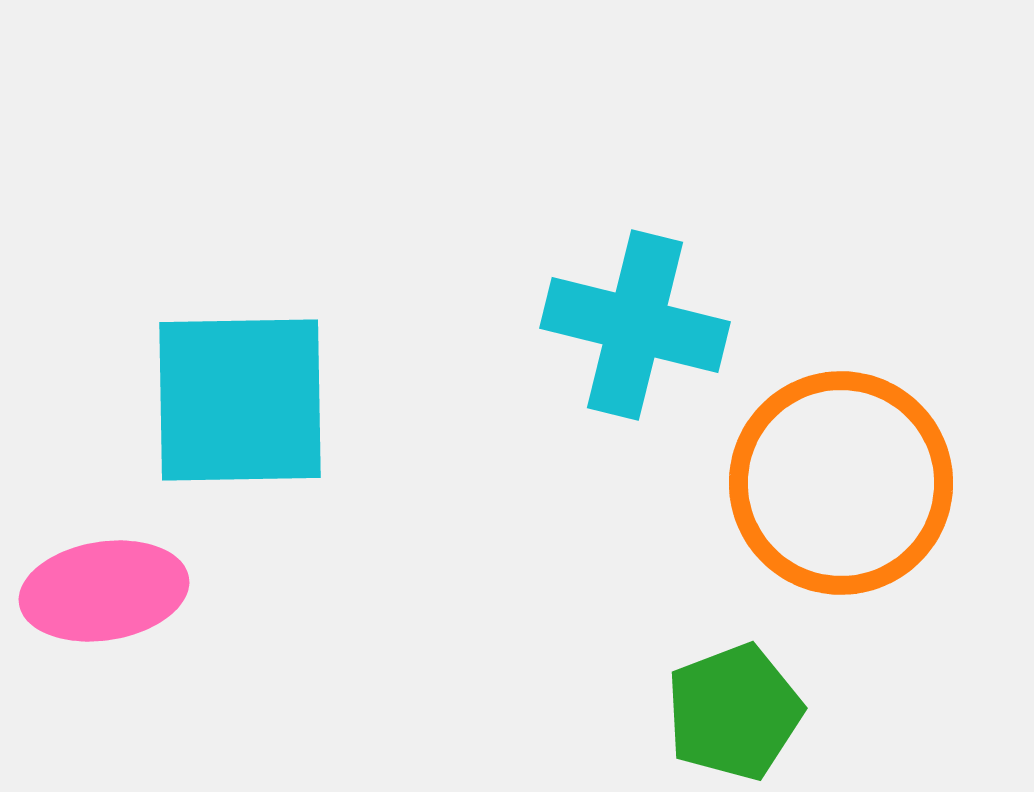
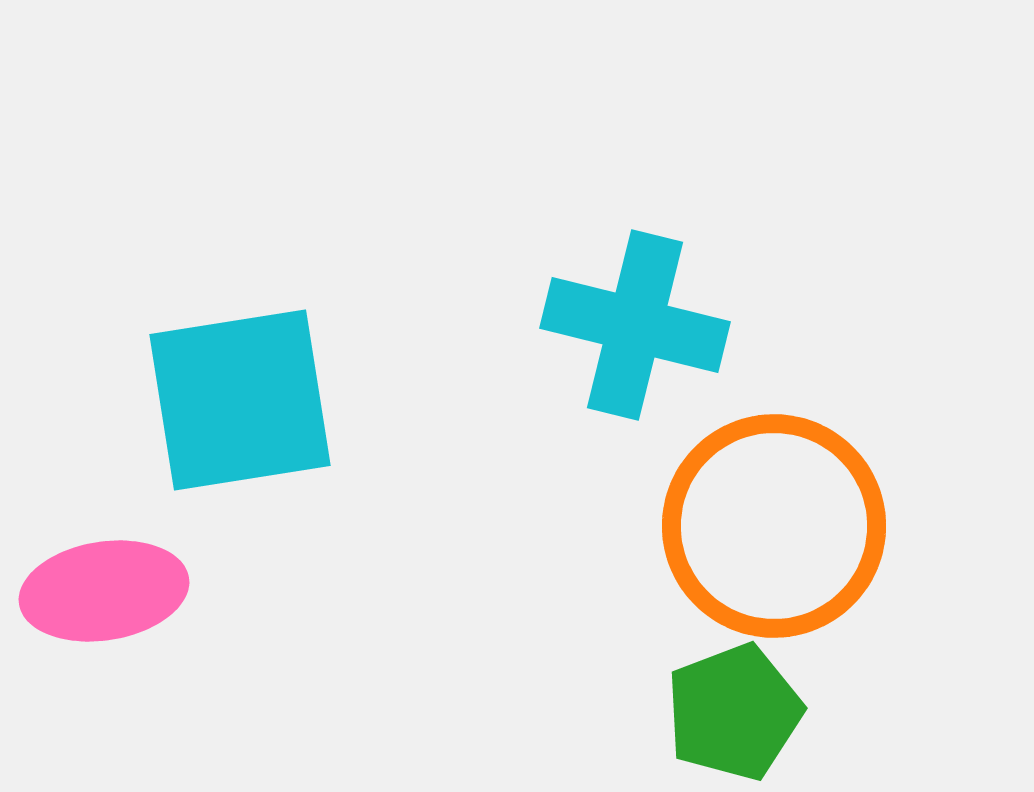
cyan square: rotated 8 degrees counterclockwise
orange circle: moved 67 px left, 43 px down
